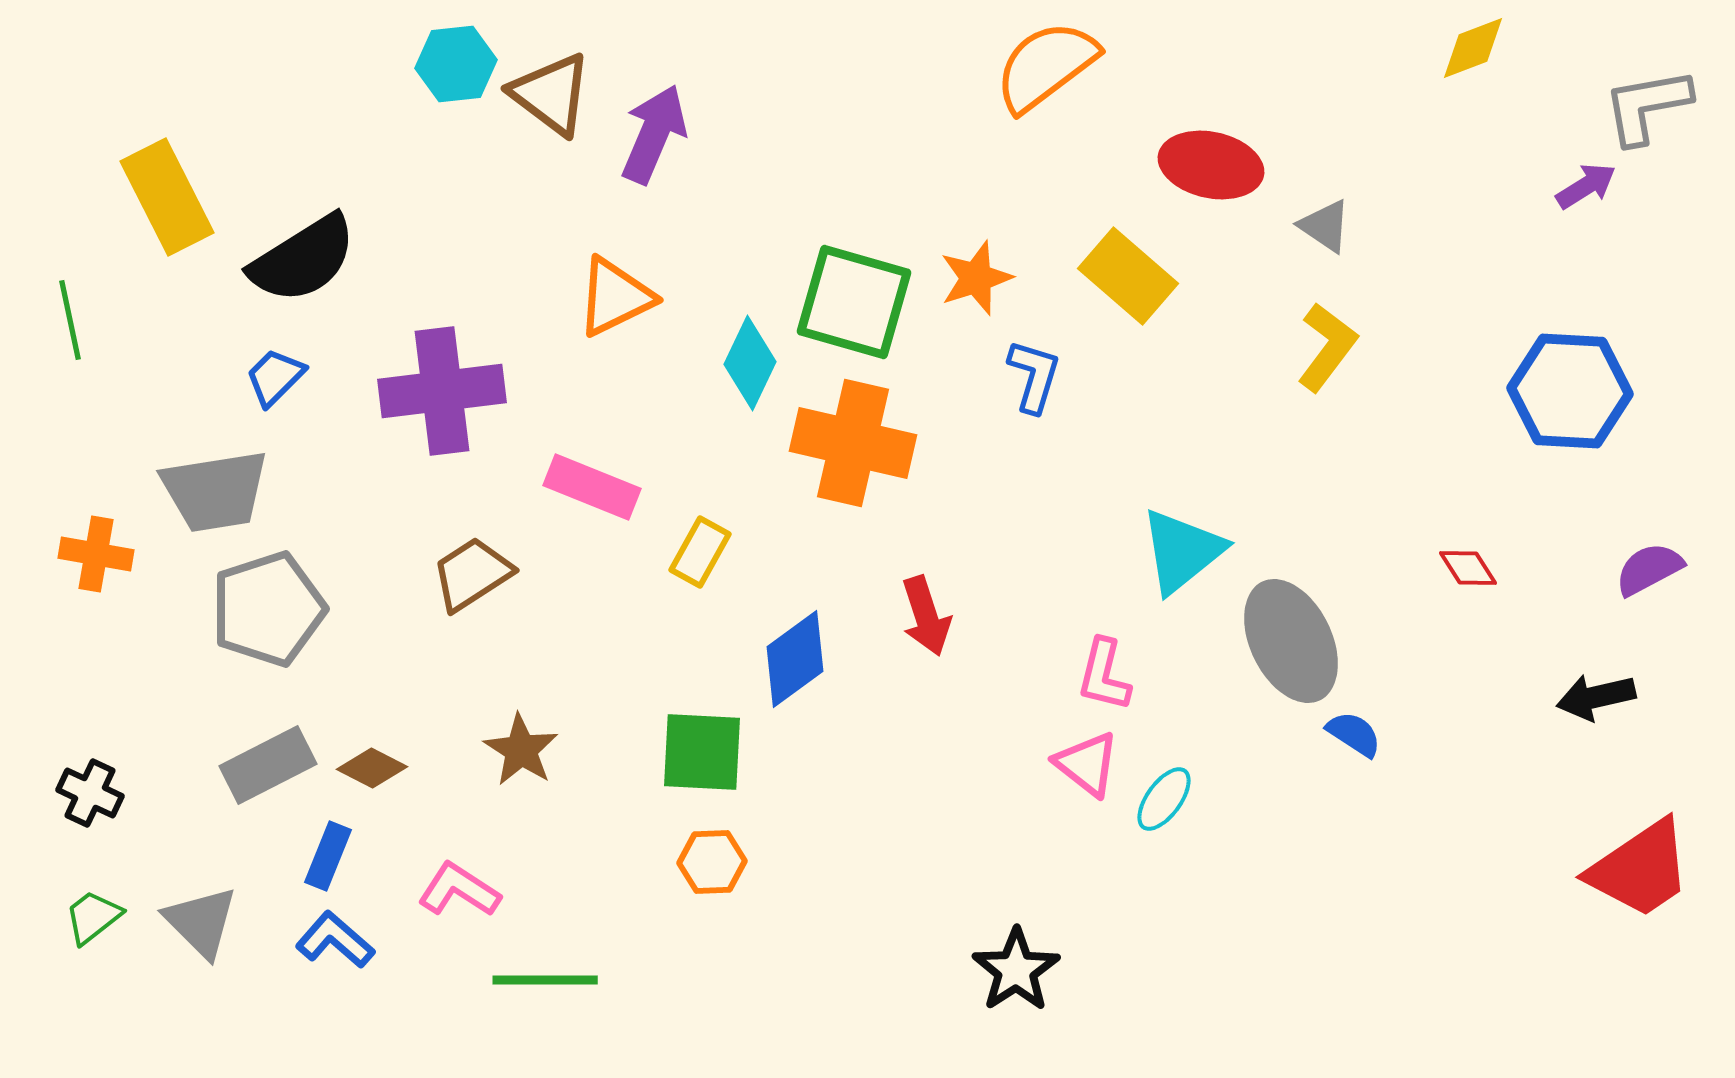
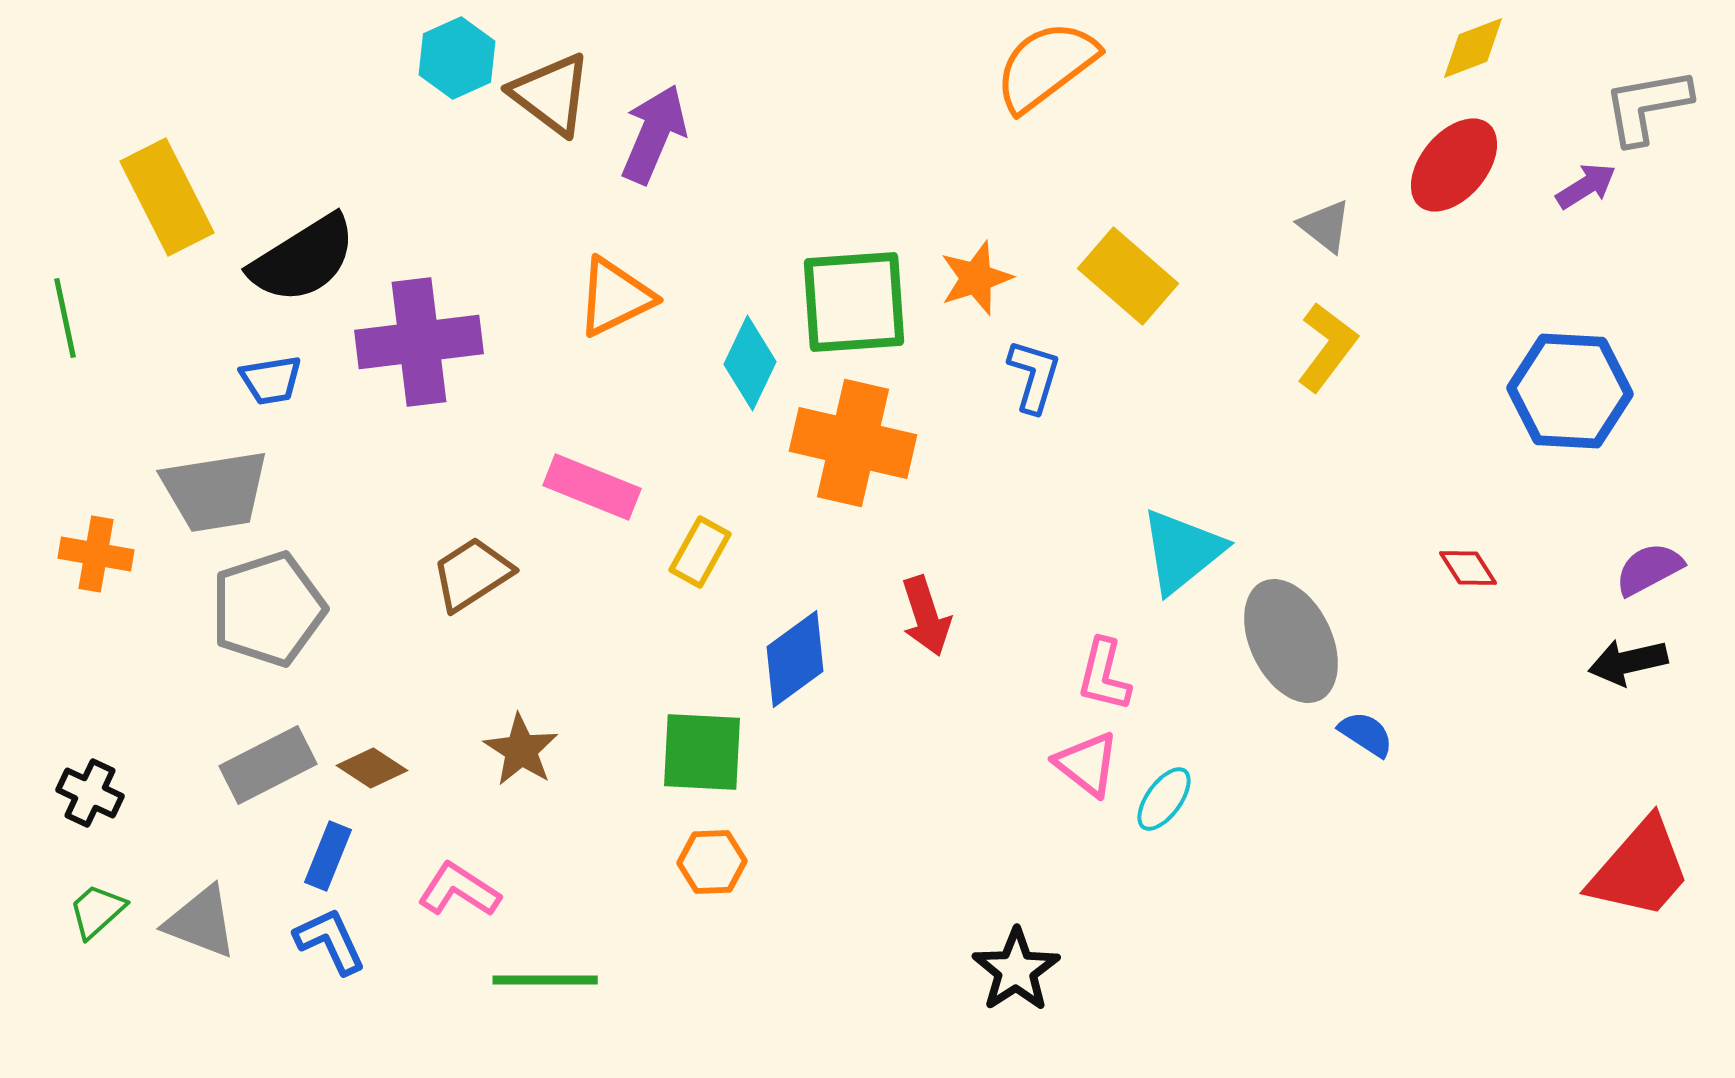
cyan hexagon at (456, 64): moved 1 px right, 6 px up; rotated 18 degrees counterclockwise
red ellipse at (1211, 165): moved 243 px right; rotated 62 degrees counterclockwise
gray triangle at (1325, 226): rotated 4 degrees clockwise
green square at (854, 302): rotated 20 degrees counterclockwise
green line at (70, 320): moved 5 px left, 2 px up
blue trapezoid at (275, 377): moved 4 px left, 3 px down; rotated 144 degrees counterclockwise
purple cross at (442, 391): moved 23 px left, 49 px up
black arrow at (1596, 697): moved 32 px right, 35 px up
blue semicircle at (1354, 734): moved 12 px right
brown diamond at (372, 768): rotated 6 degrees clockwise
red trapezoid at (1640, 869): rotated 15 degrees counterclockwise
green trapezoid at (93, 917): moved 4 px right, 6 px up; rotated 4 degrees counterclockwise
gray triangle at (201, 922): rotated 24 degrees counterclockwise
blue L-shape at (335, 940): moved 5 px left, 1 px down; rotated 24 degrees clockwise
